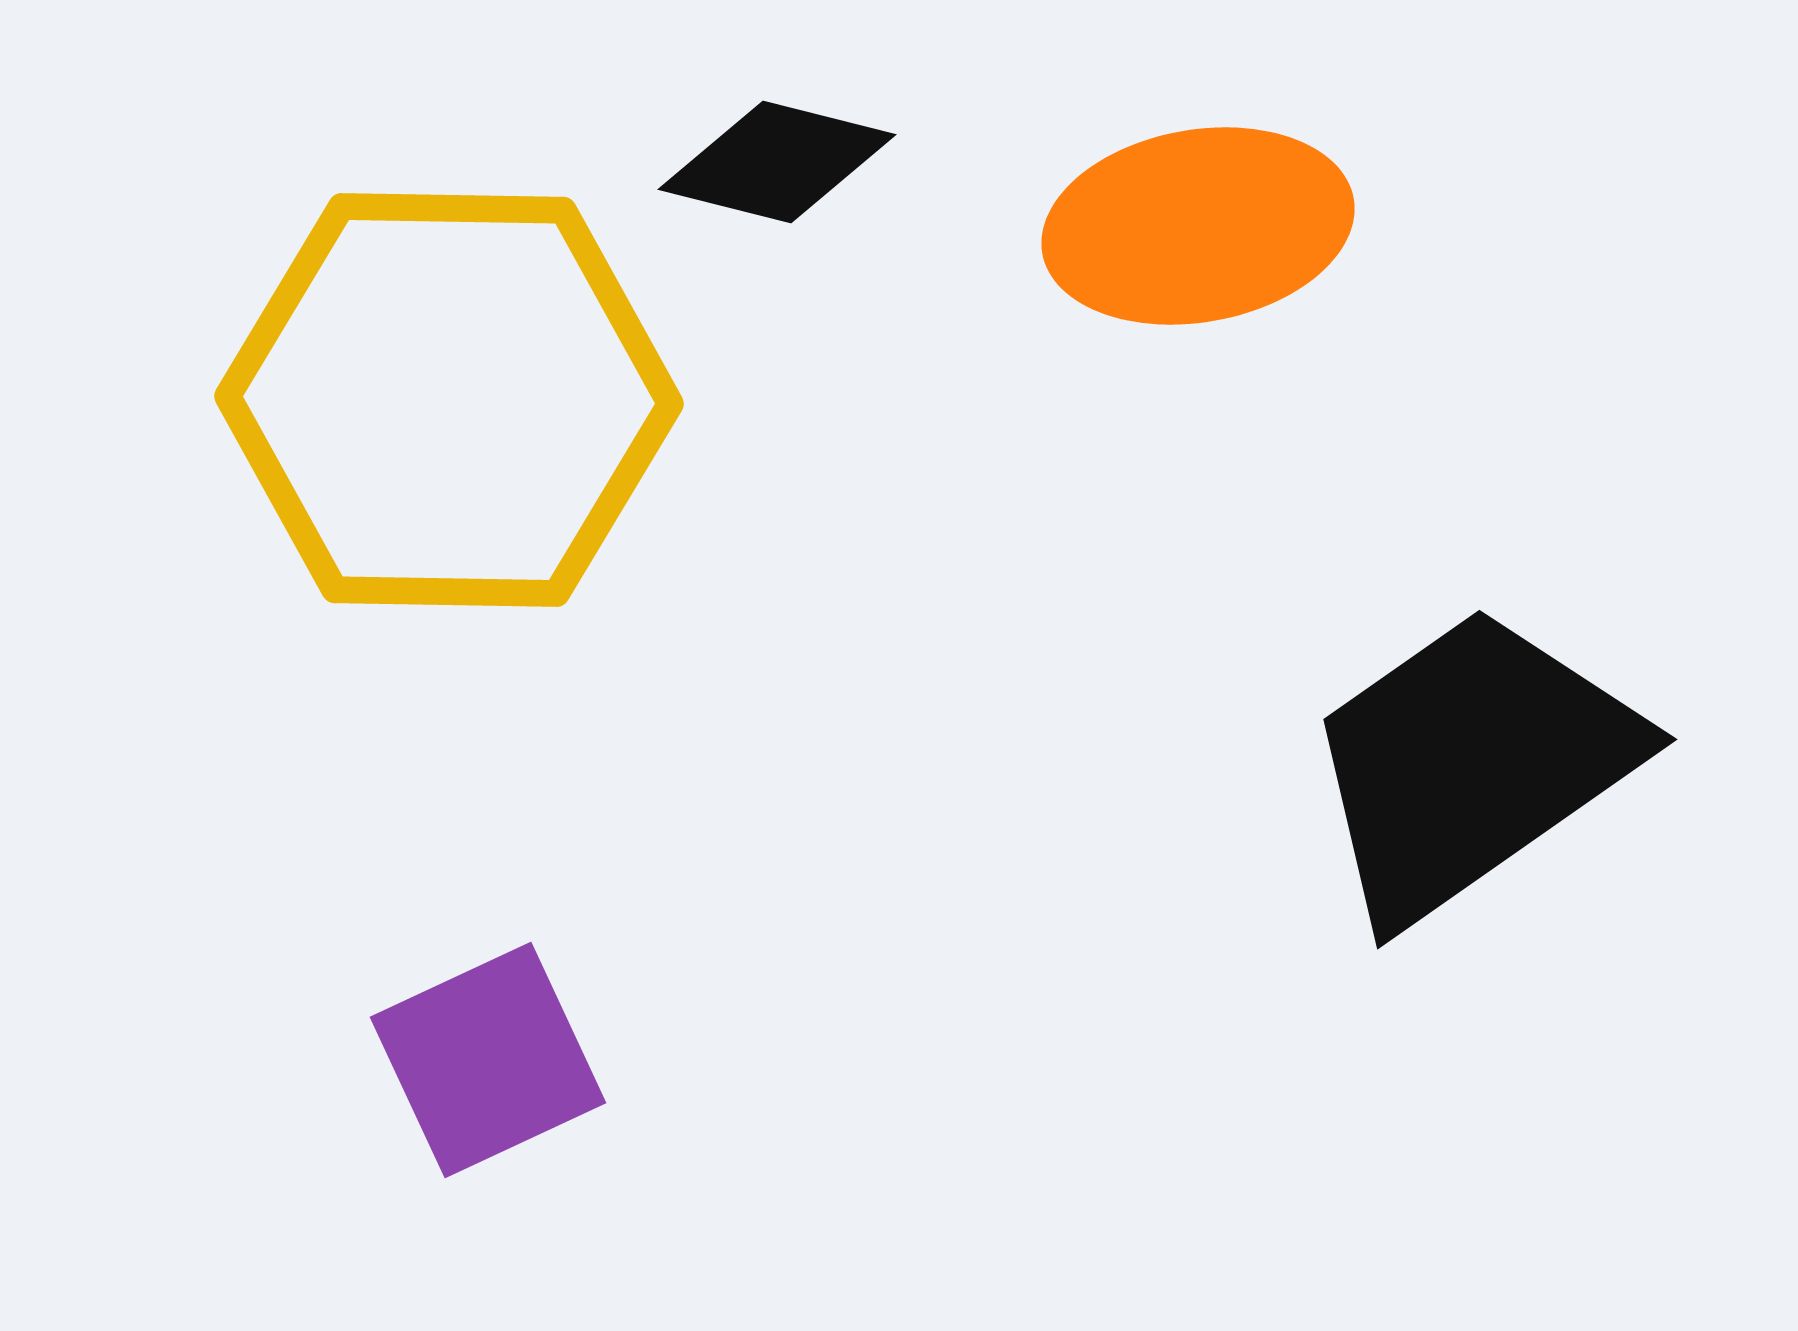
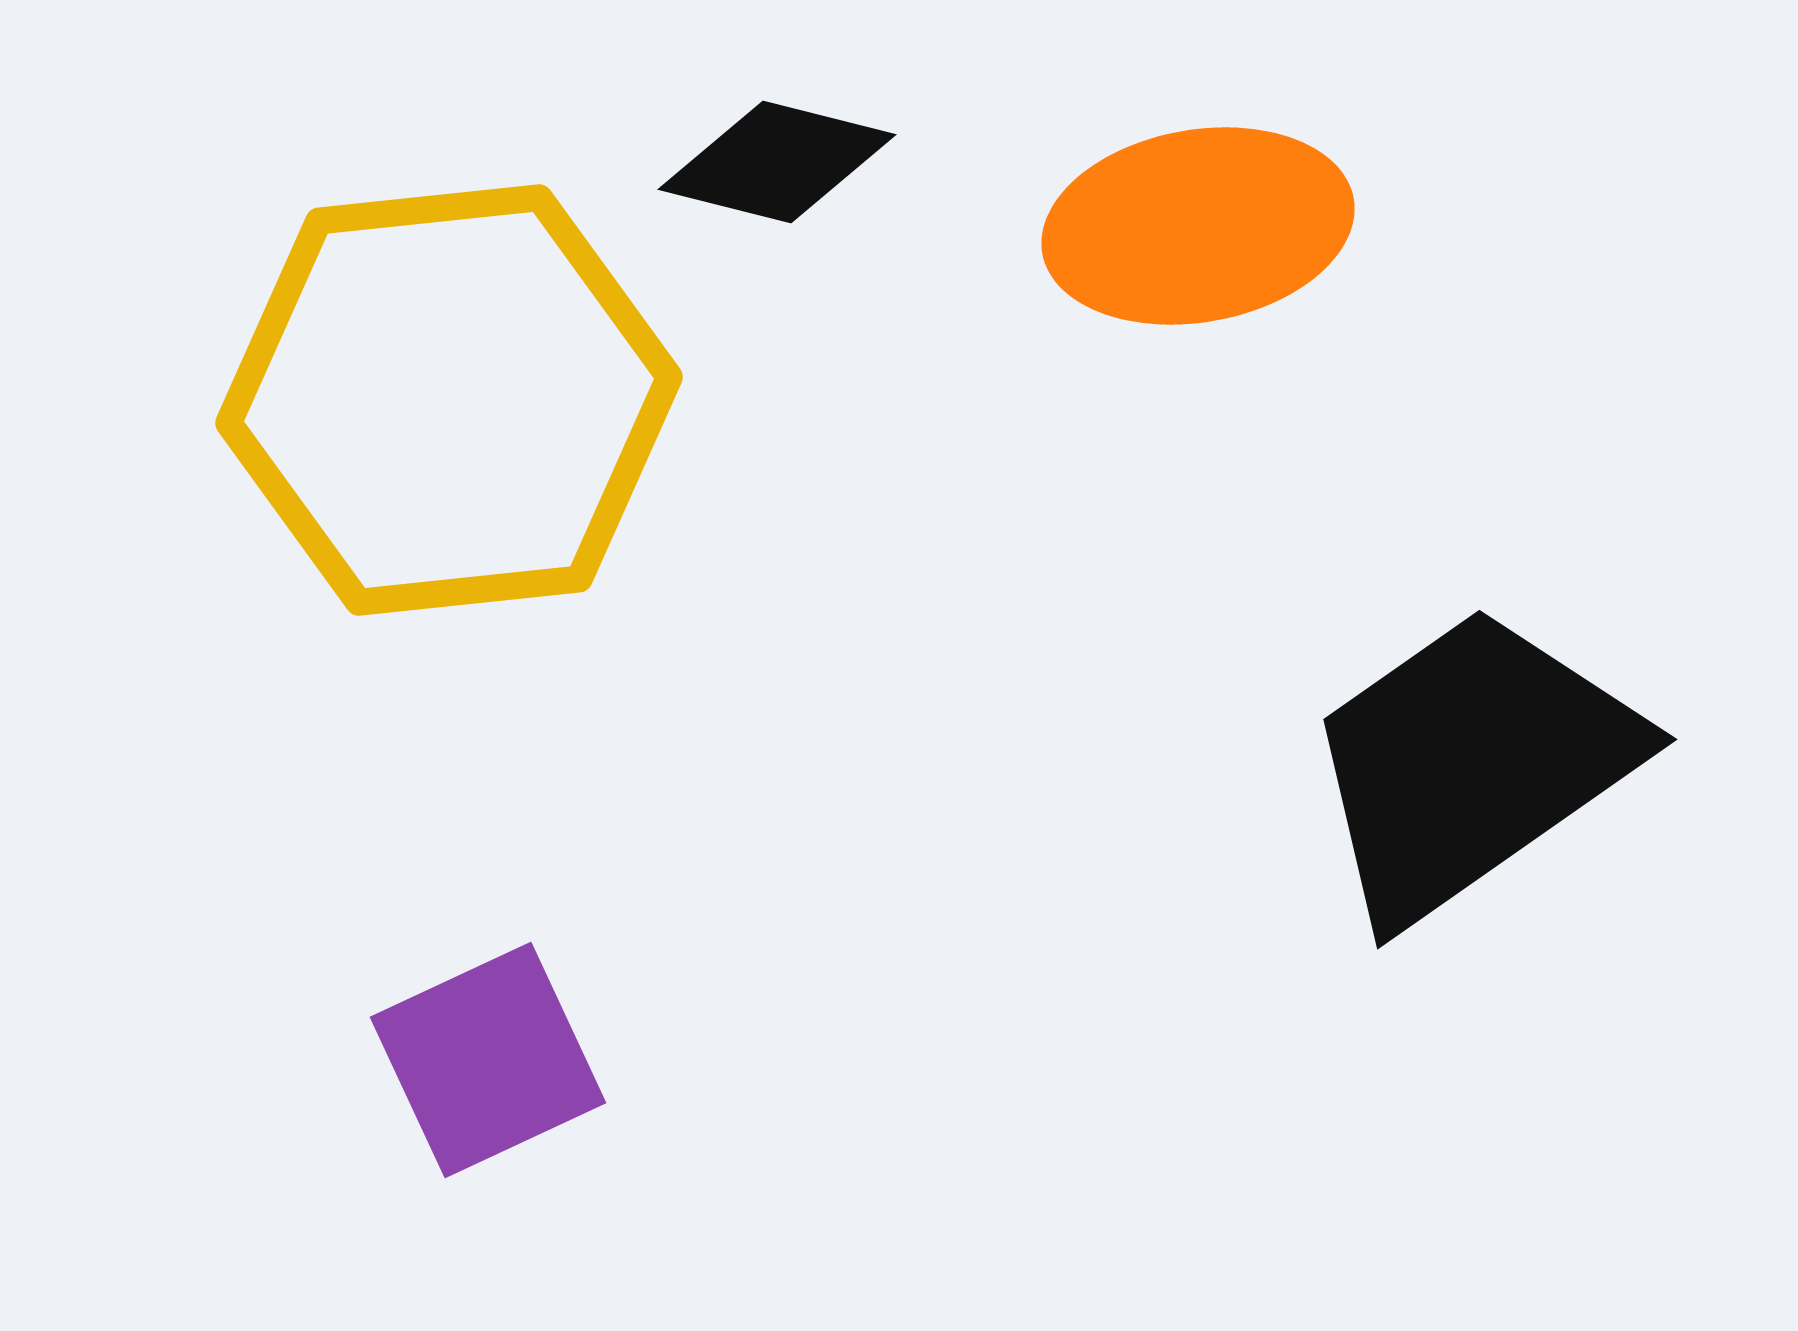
yellow hexagon: rotated 7 degrees counterclockwise
